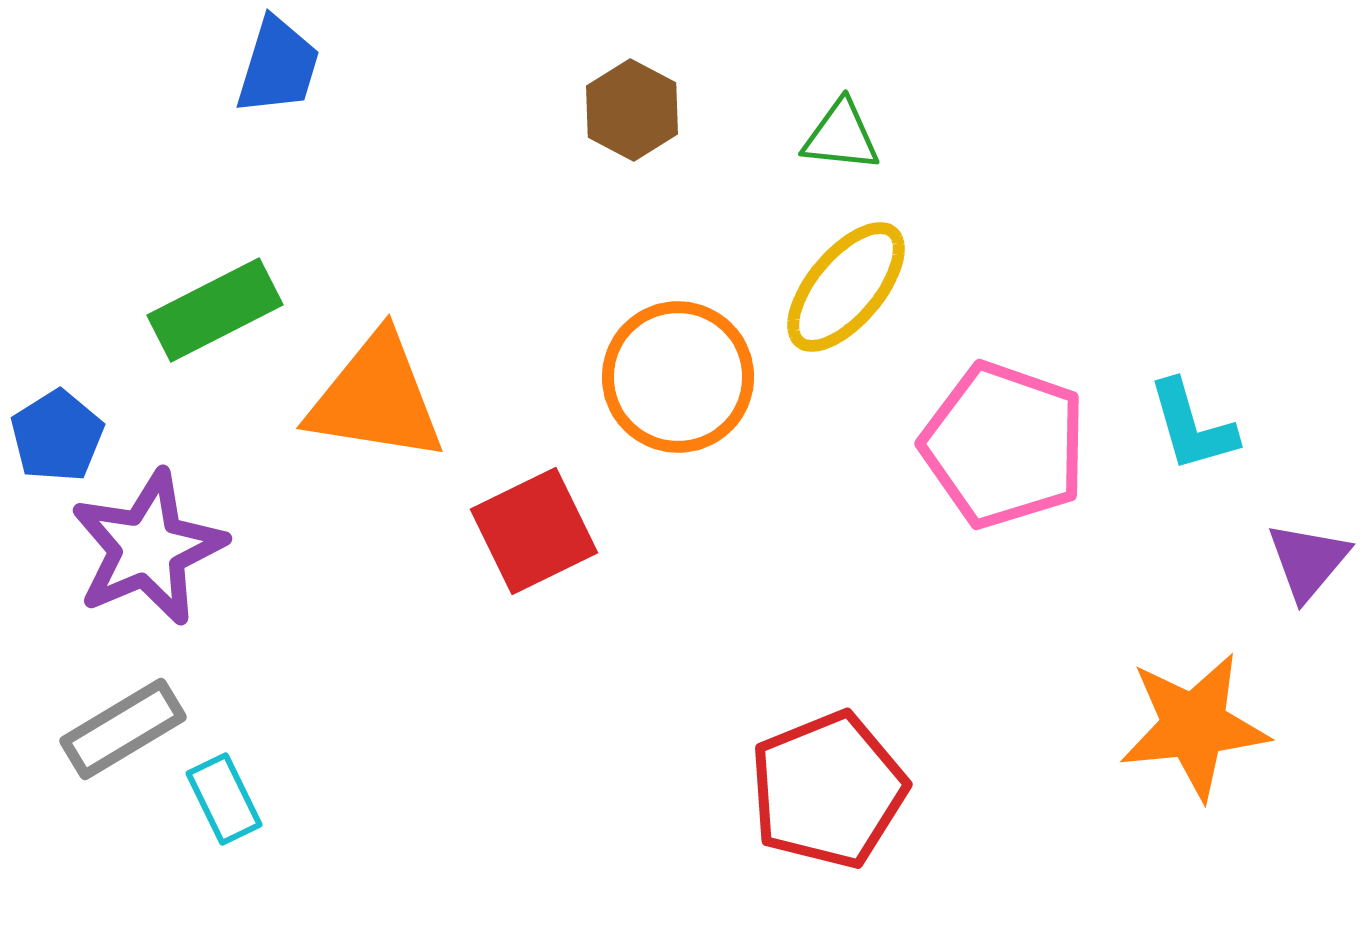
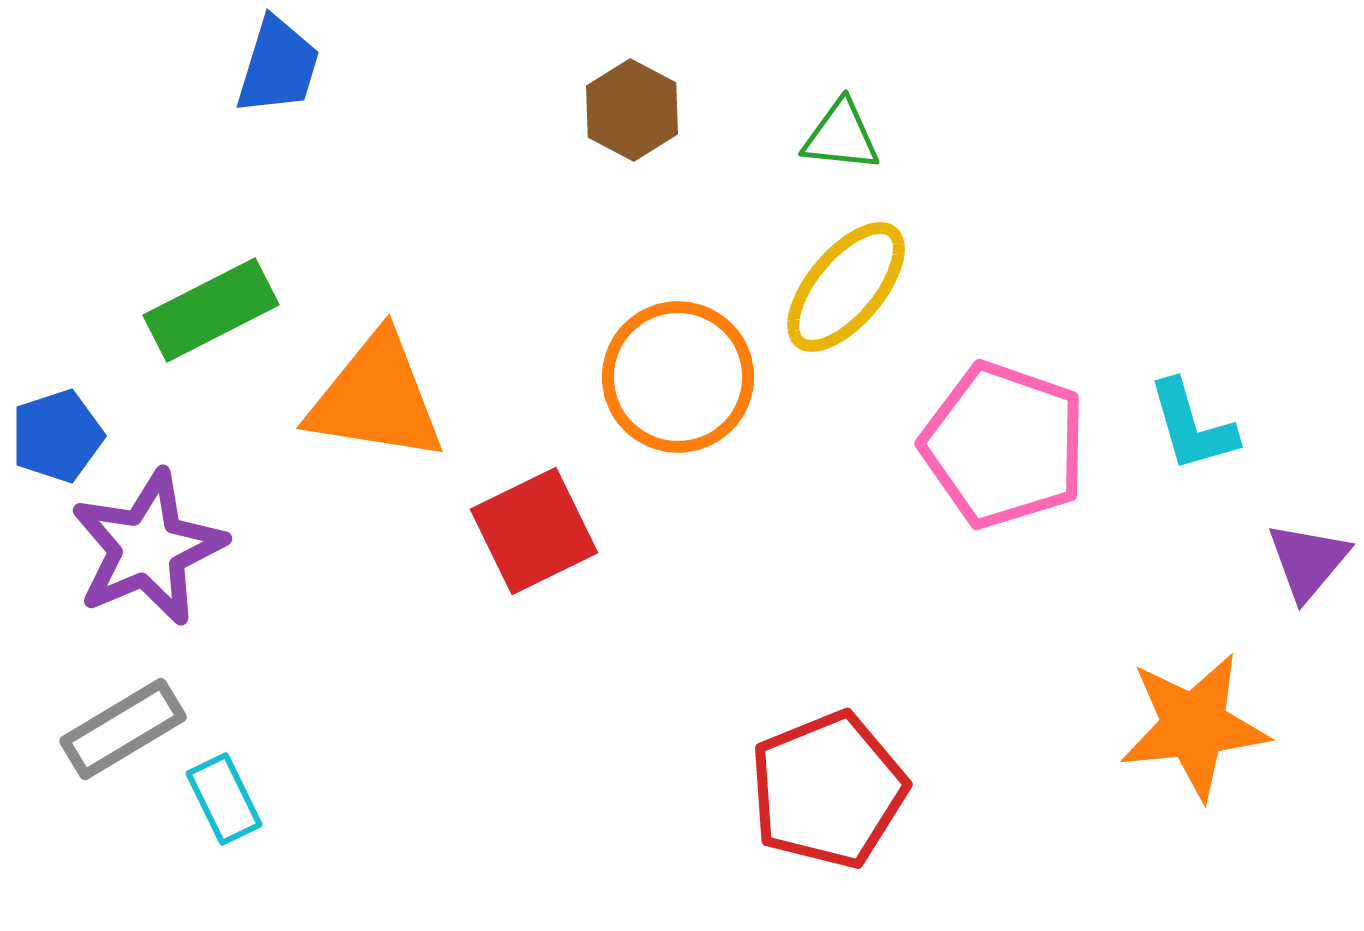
green rectangle: moved 4 px left
blue pentagon: rotated 14 degrees clockwise
